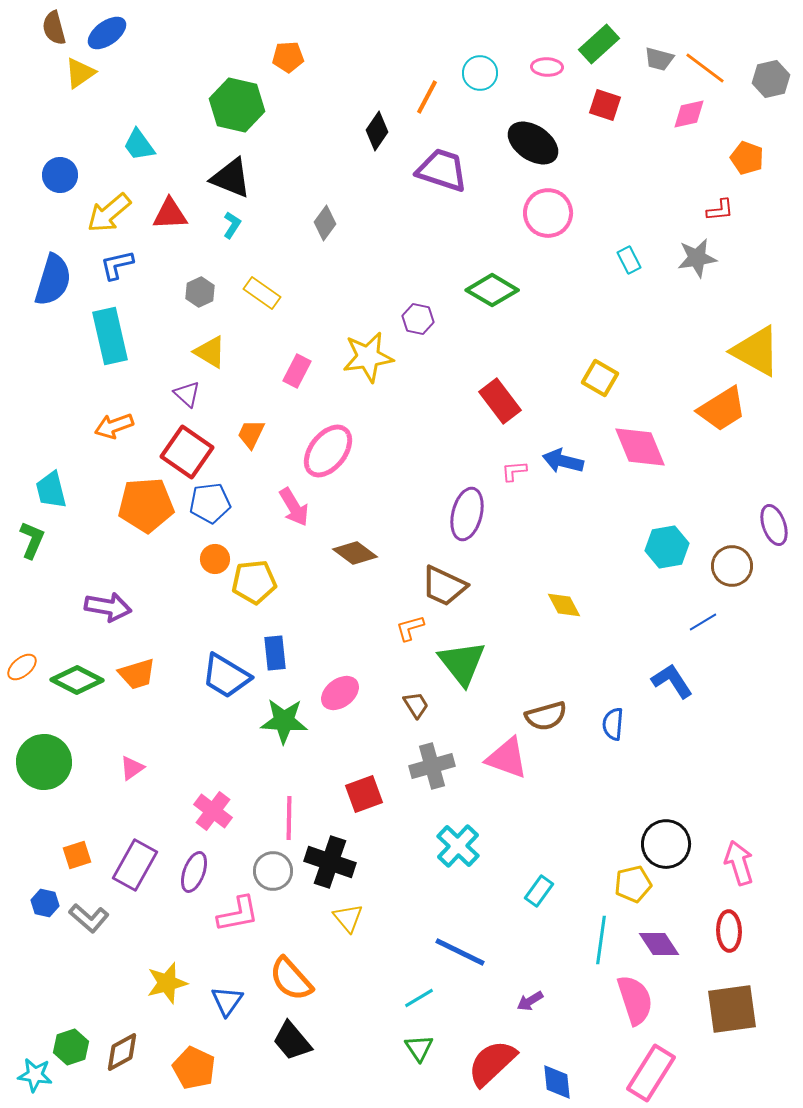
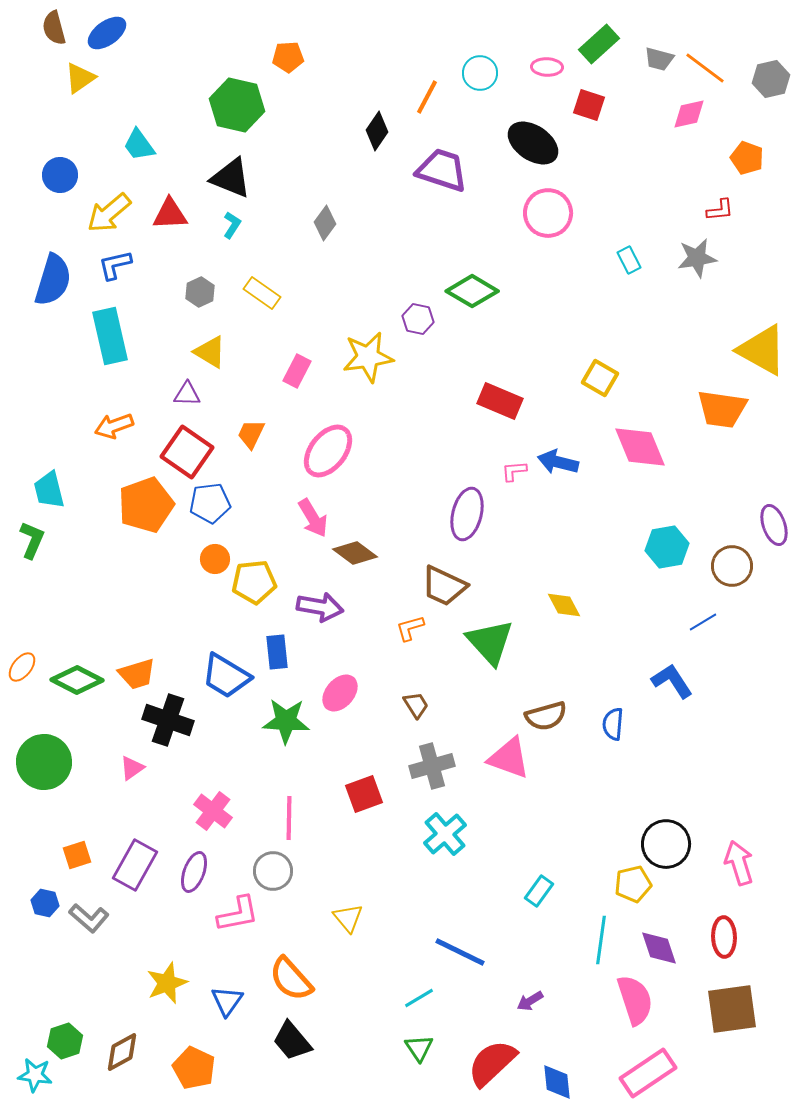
yellow triangle at (80, 73): moved 5 px down
red square at (605, 105): moved 16 px left
blue L-shape at (117, 265): moved 2 px left
green diamond at (492, 290): moved 20 px left, 1 px down
yellow triangle at (756, 351): moved 6 px right, 1 px up
purple triangle at (187, 394): rotated 40 degrees counterclockwise
red rectangle at (500, 401): rotated 30 degrees counterclockwise
orange trapezoid at (722, 409): rotated 40 degrees clockwise
blue arrow at (563, 461): moved 5 px left, 1 px down
cyan trapezoid at (51, 490): moved 2 px left
orange pentagon at (146, 505): rotated 16 degrees counterclockwise
pink arrow at (294, 507): moved 19 px right, 11 px down
purple arrow at (108, 607): moved 212 px right
blue rectangle at (275, 653): moved 2 px right, 1 px up
green triangle at (462, 663): moved 28 px right, 21 px up; rotated 4 degrees counterclockwise
orange ellipse at (22, 667): rotated 12 degrees counterclockwise
pink ellipse at (340, 693): rotated 12 degrees counterclockwise
green star at (284, 721): moved 2 px right
pink triangle at (507, 758): moved 2 px right
cyan cross at (458, 846): moved 13 px left, 12 px up; rotated 6 degrees clockwise
black cross at (330, 862): moved 162 px left, 142 px up
red ellipse at (729, 931): moved 5 px left, 6 px down
purple diamond at (659, 944): moved 4 px down; rotated 15 degrees clockwise
yellow star at (167, 983): rotated 6 degrees counterclockwise
green hexagon at (71, 1047): moved 6 px left, 6 px up
pink rectangle at (651, 1073): moved 3 px left; rotated 24 degrees clockwise
